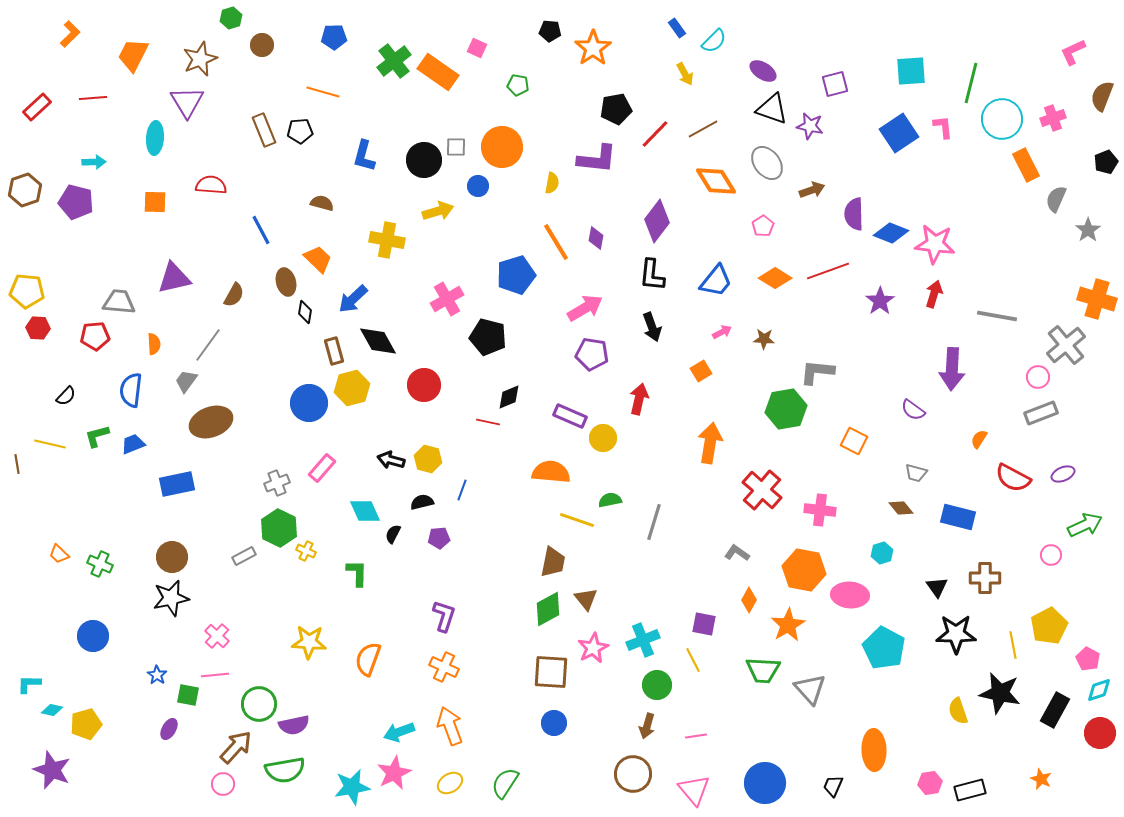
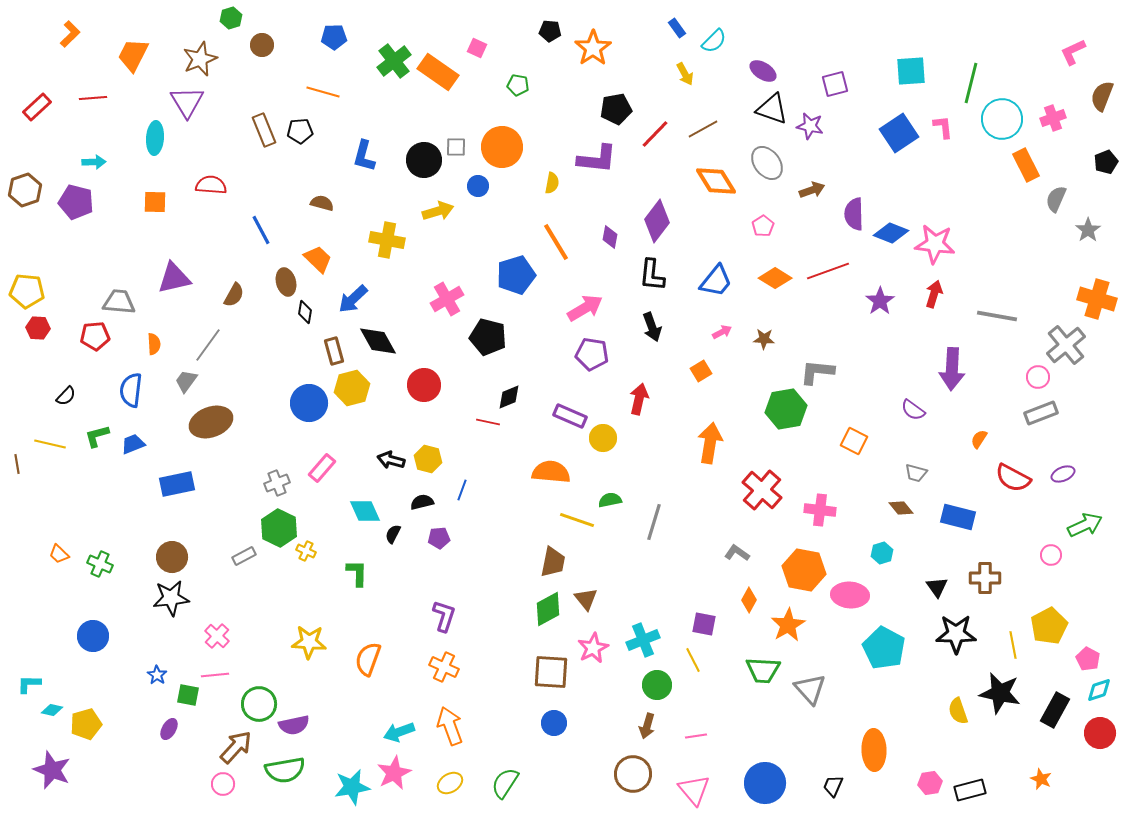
purple diamond at (596, 238): moved 14 px right, 1 px up
black star at (171, 598): rotated 6 degrees clockwise
